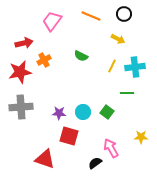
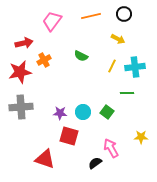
orange line: rotated 36 degrees counterclockwise
purple star: moved 1 px right
